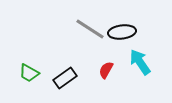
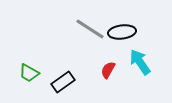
red semicircle: moved 2 px right
black rectangle: moved 2 px left, 4 px down
